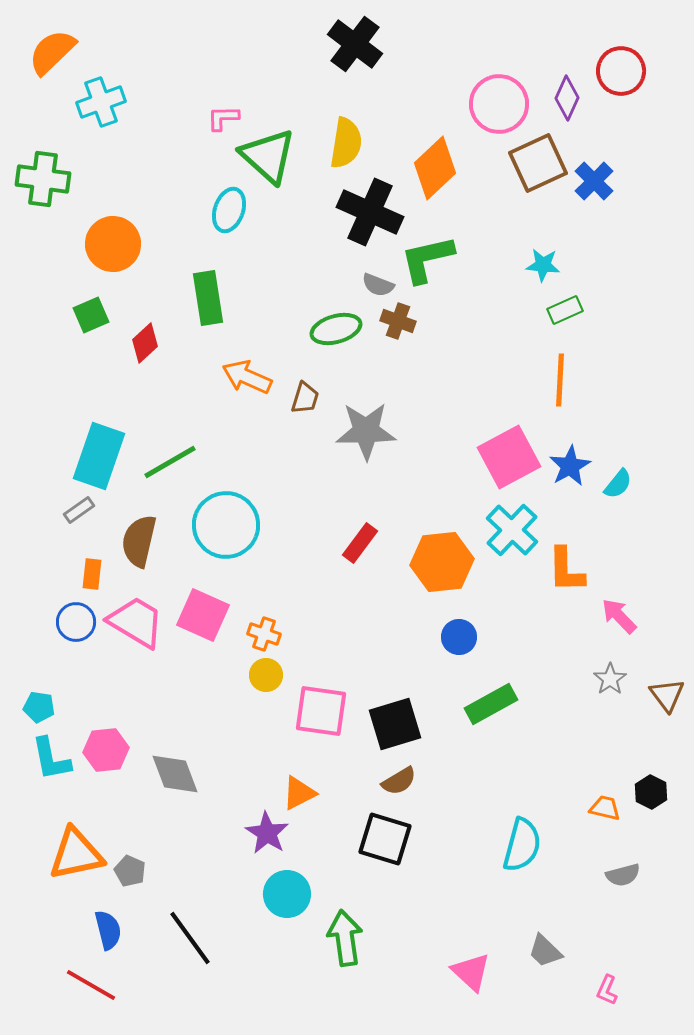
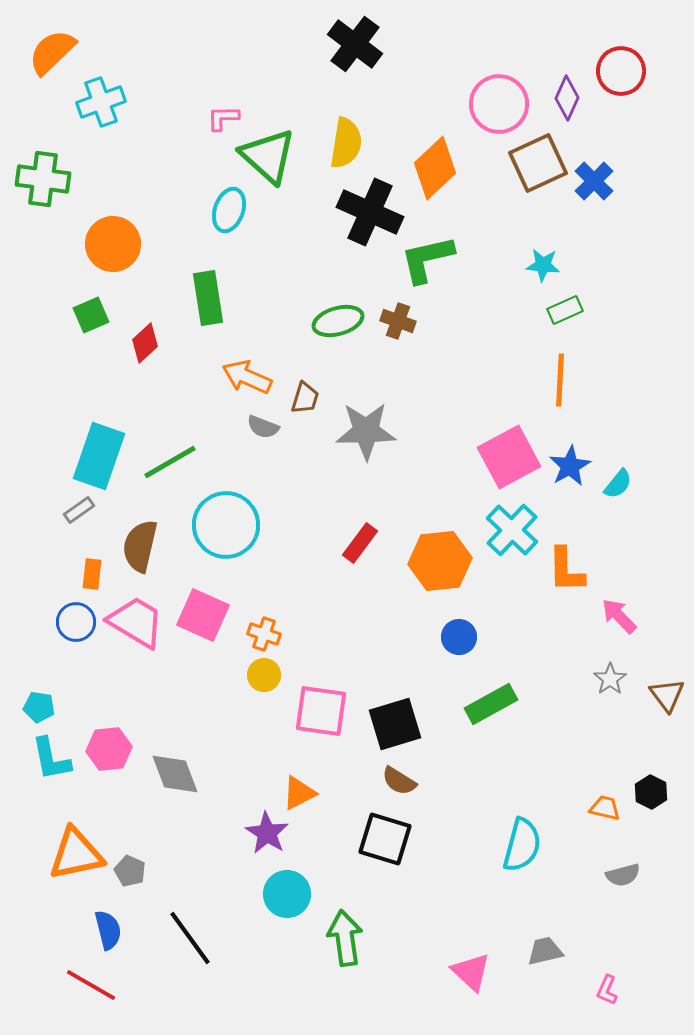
gray semicircle at (378, 285): moved 115 px left, 142 px down
green ellipse at (336, 329): moved 2 px right, 8 px up
brown semicircle at (139, 541): moved 1 px right, 5 px down
orange hexagon at (442, 562): moved 2 px left, 1 px up
yellow circle at (266, 675): moved 2 px left
pink hexagon at (106, 750): moved 3 px right, 1 px up
brown semicircle at (399, 781): rotated 63 degrees clockwise
gray trapezoid at (545, 951): rotated 123 degrees clockwise
